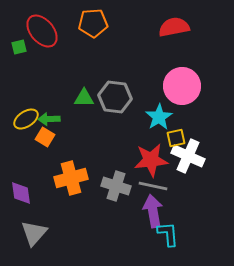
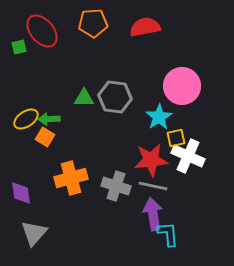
red semicircle: moved 29 px left
purple arrow: moved 3 px down
